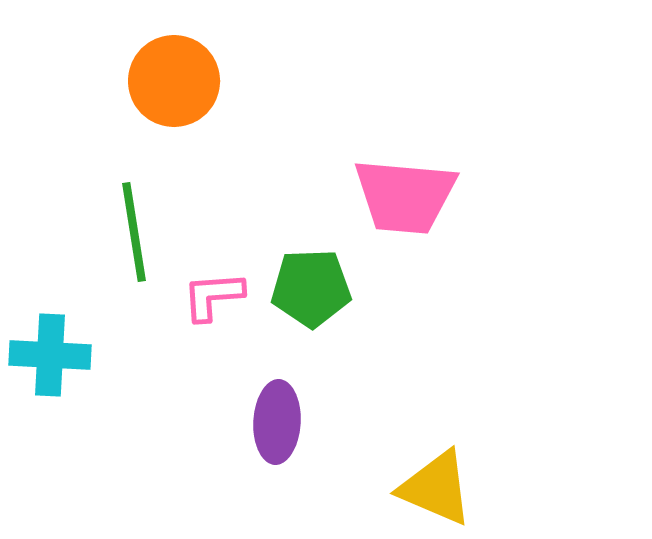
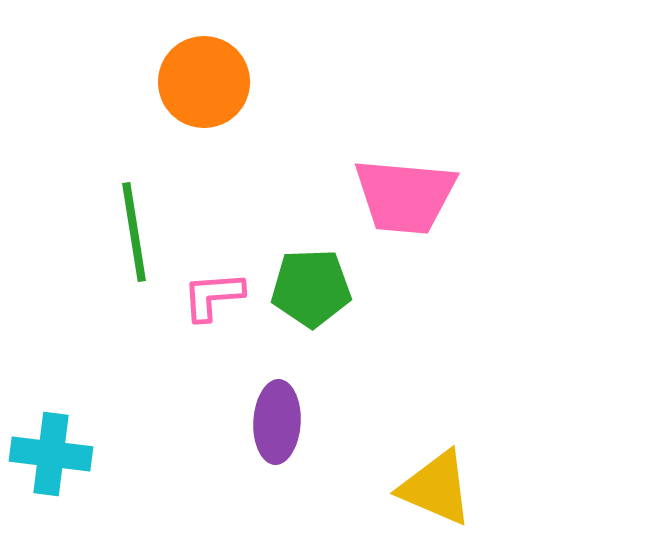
orange circle: moved 30 px right, 1 px down
cyan cross: moved 1 px right, 99 px down; rotated 4 degrees clockwise
